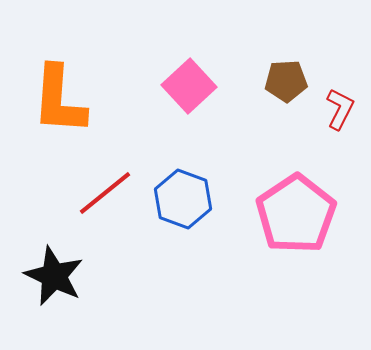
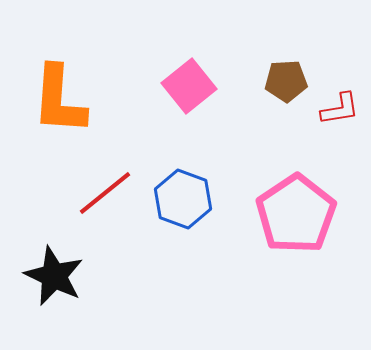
pink square: rotated 4 degrees clockwise
red L-shape: rotated 54 degrees clockwise
